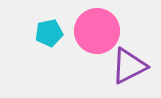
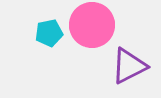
pink circle: moved 5 px left, 6 px up
